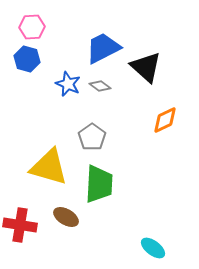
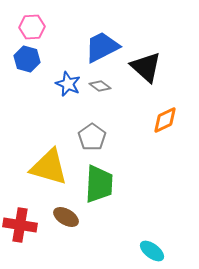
blue trapezoid: moved 1 px left, 1 px up
cyan ellipse: moved 1 px left, 3 px down
